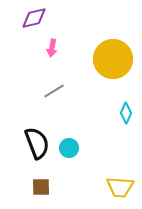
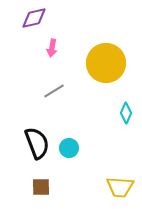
yellow circle: moved 7 px left, 4 px down
